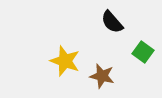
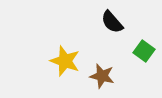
green square: moved 1 px right, 1 px up
